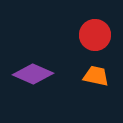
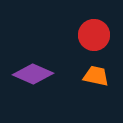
red circle: moved 1 px left
